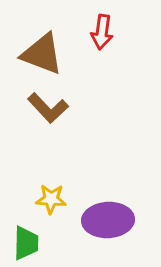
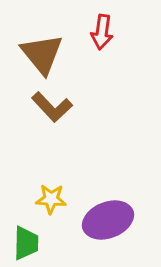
brown triangle: rotated 30 degrees clockwise
brown L-shape: moved 4 px right, 1 px up
purple ellipse: rotated 18 degrees counterclockwise
